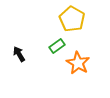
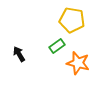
yellow pentagon: moved 1 px down; rotated 20 degrees counterclockwise
orange star: rotated 15 degrees counterclockwise
